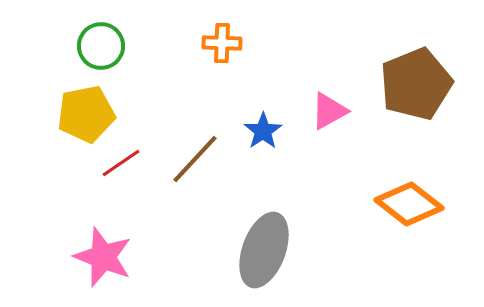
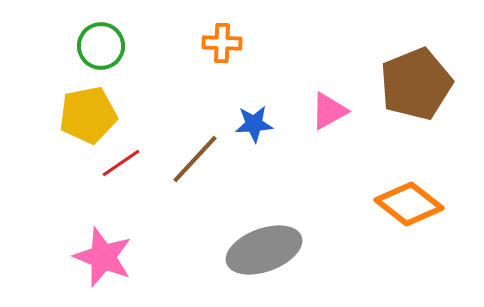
yellow pentagon: moved 2 px right, 1 px down
blue star: moved 9 px left, 7 px up; rotated 30 degrees clockwise
gray ellipse: rotated 50 degrees clockwise
